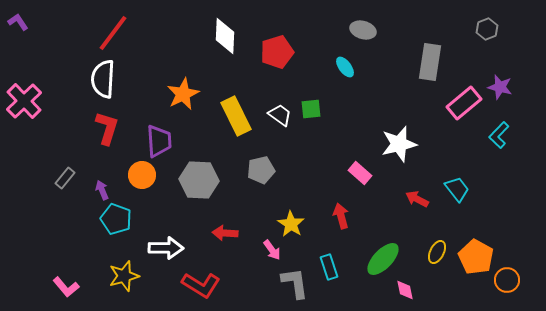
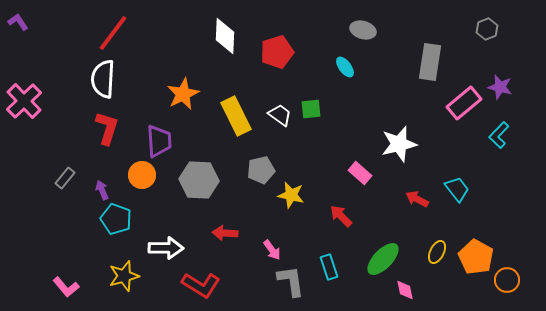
red arrow at (341, 216): rotated 30 degrees counterclockwise
yellow star at (291, 224): moved 29 px up; rotated 20 degrees counterclockwise
gray L-shape at (295, 283): moved 4 px left, 2 px up
